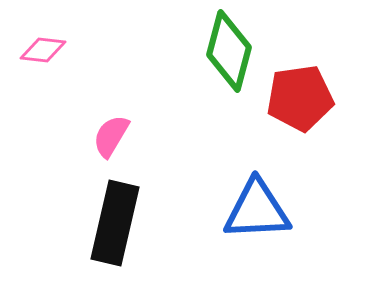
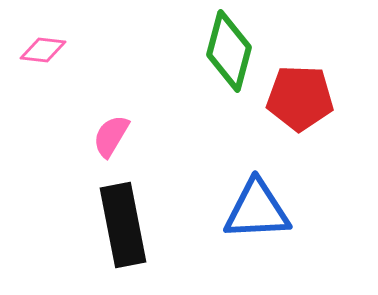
red pentagon: rotated 10 degrees clockwise
black rectangle: moved 8 px right, 2 px down; rotated 24 degrees counterclockwise
